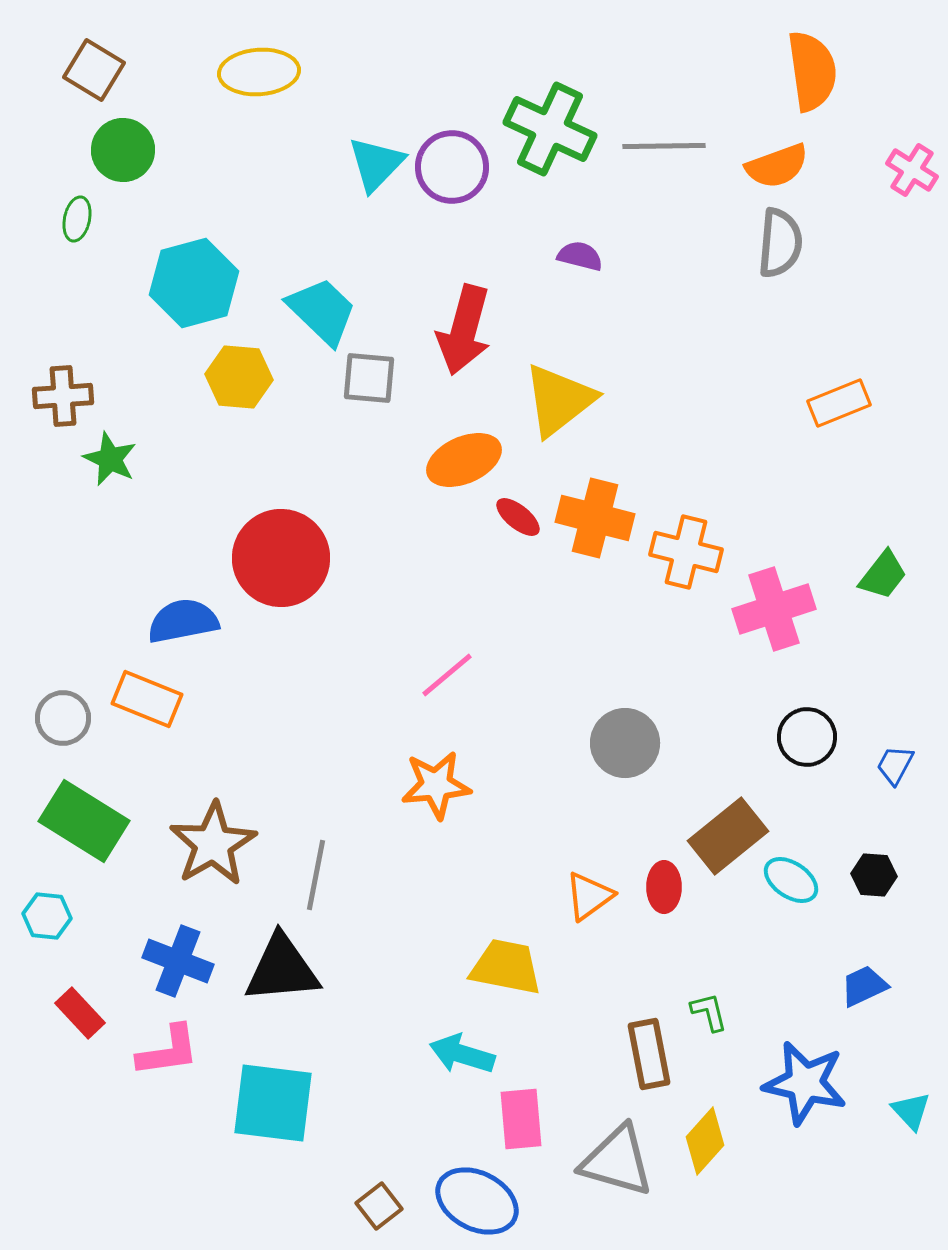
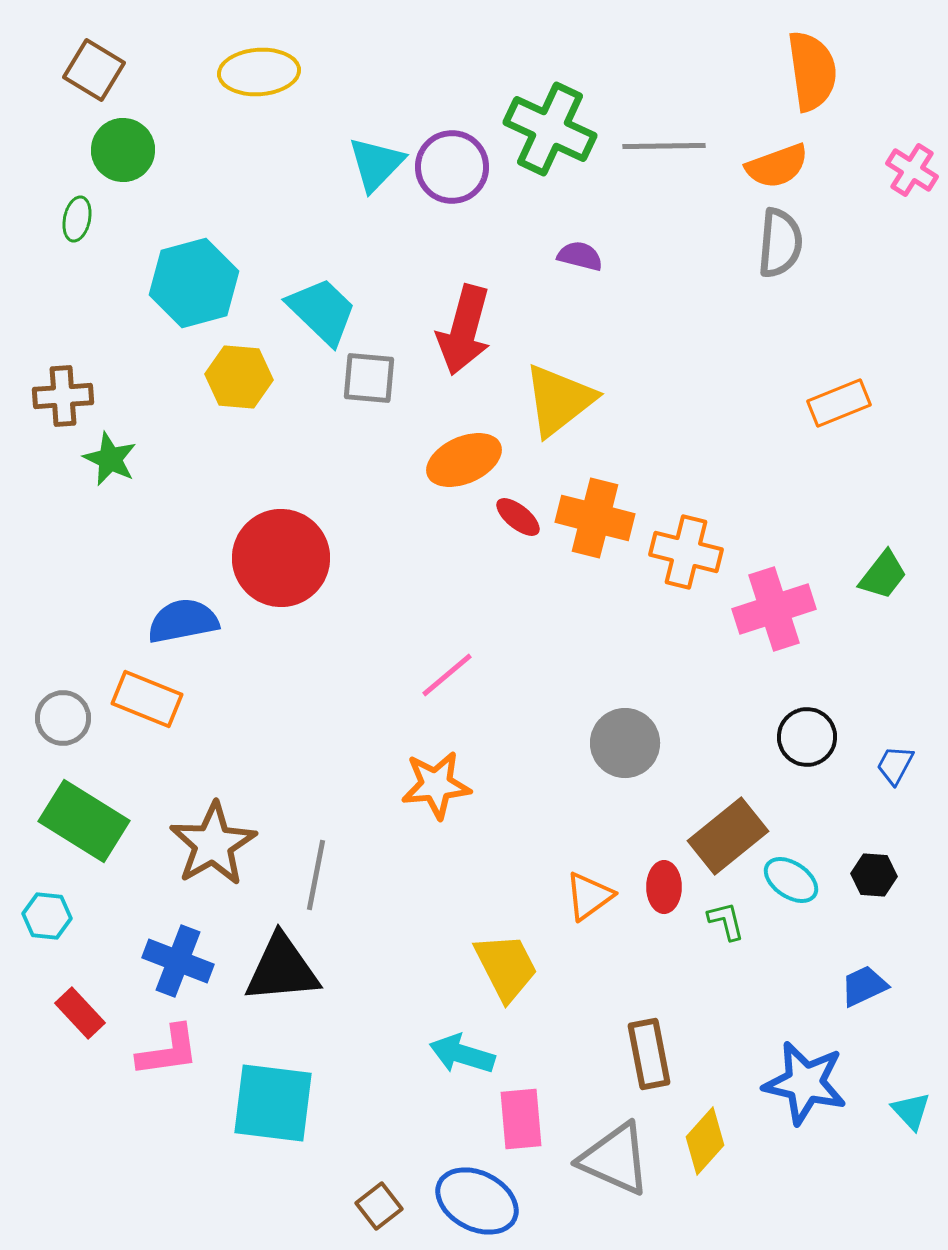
yellow trapezoid at (506, 967): rotated 52 degrees clockwise
green L-shape at (709, 1012): moved 17 px right, 91 px up
gray triangle at (617, 1161): moved 2 px left, 2 px up; rotated 8 degrees clockwise
